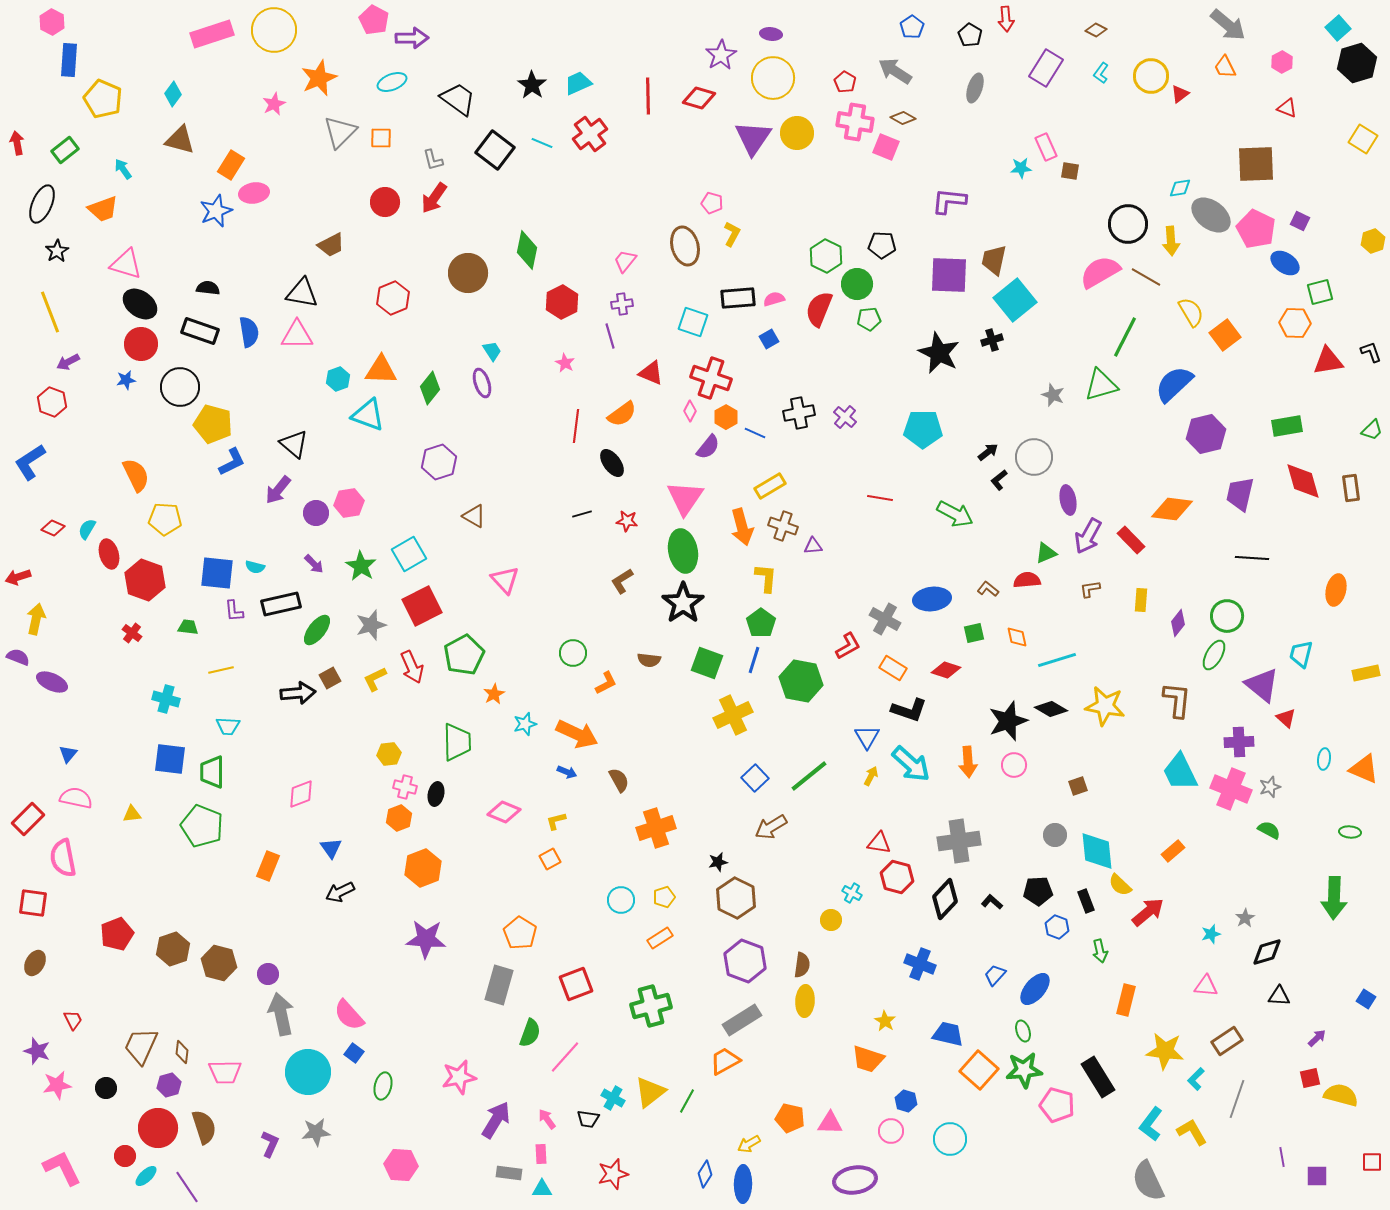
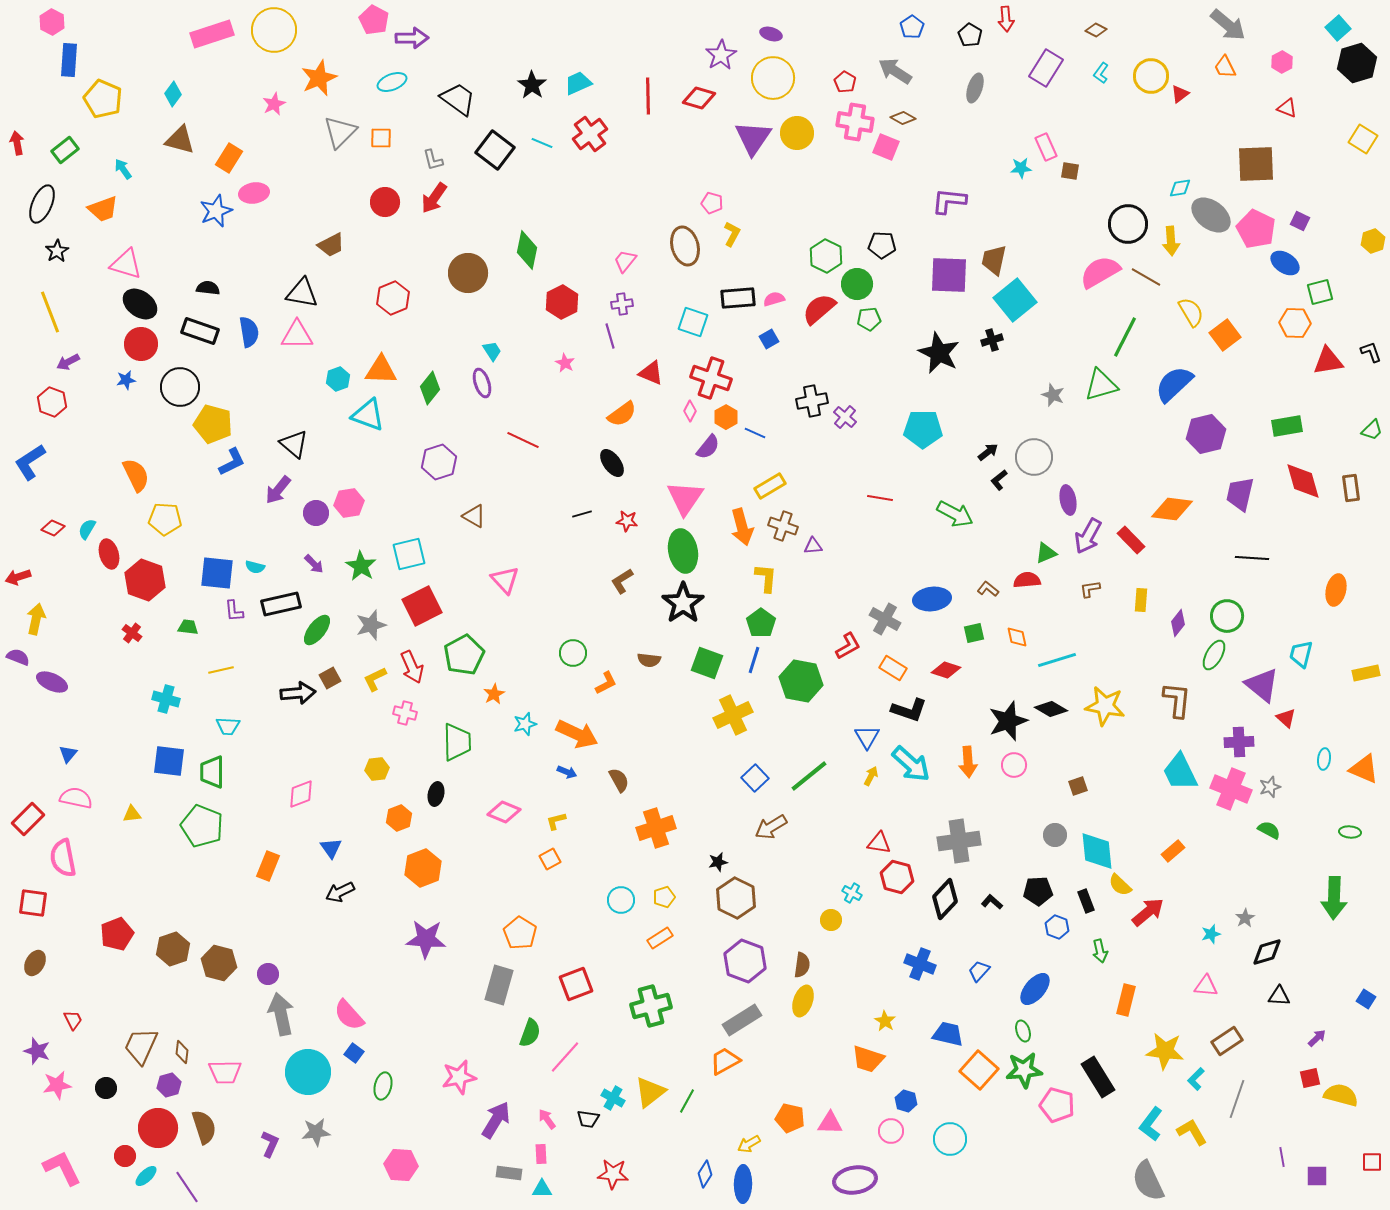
purple ellipse at (771, 34): rotated 10 degrees clockwise
orange rectangle at (231, 165): moved 2 px left, 7 px up
red semicircle at (819, 309): rotated 27 degrees clockwise
black cross at (799, 413): moved 13 px right, 12 px up
red line at (576, 426): moved 53 px left, 14 px down; rotated 72 degrees counterclockwise
cyan square at (409, 554): rotated 16 degrees clockwise
yellow hexagon at (389, 754): moved 12 px left, 15 px down
blue square at (170, 759): moved 1 px left, 2 px down
pink cross at (405, 787): moved 74 px up
blue trapezoid at (995, 975): moved 16 px left, 4 px up
yellow ellipse at (805, 1001): moved 2 px left; rotated 16 degrees clockwise
red star at (613, 1174): rotated 20 degrees clockwise
